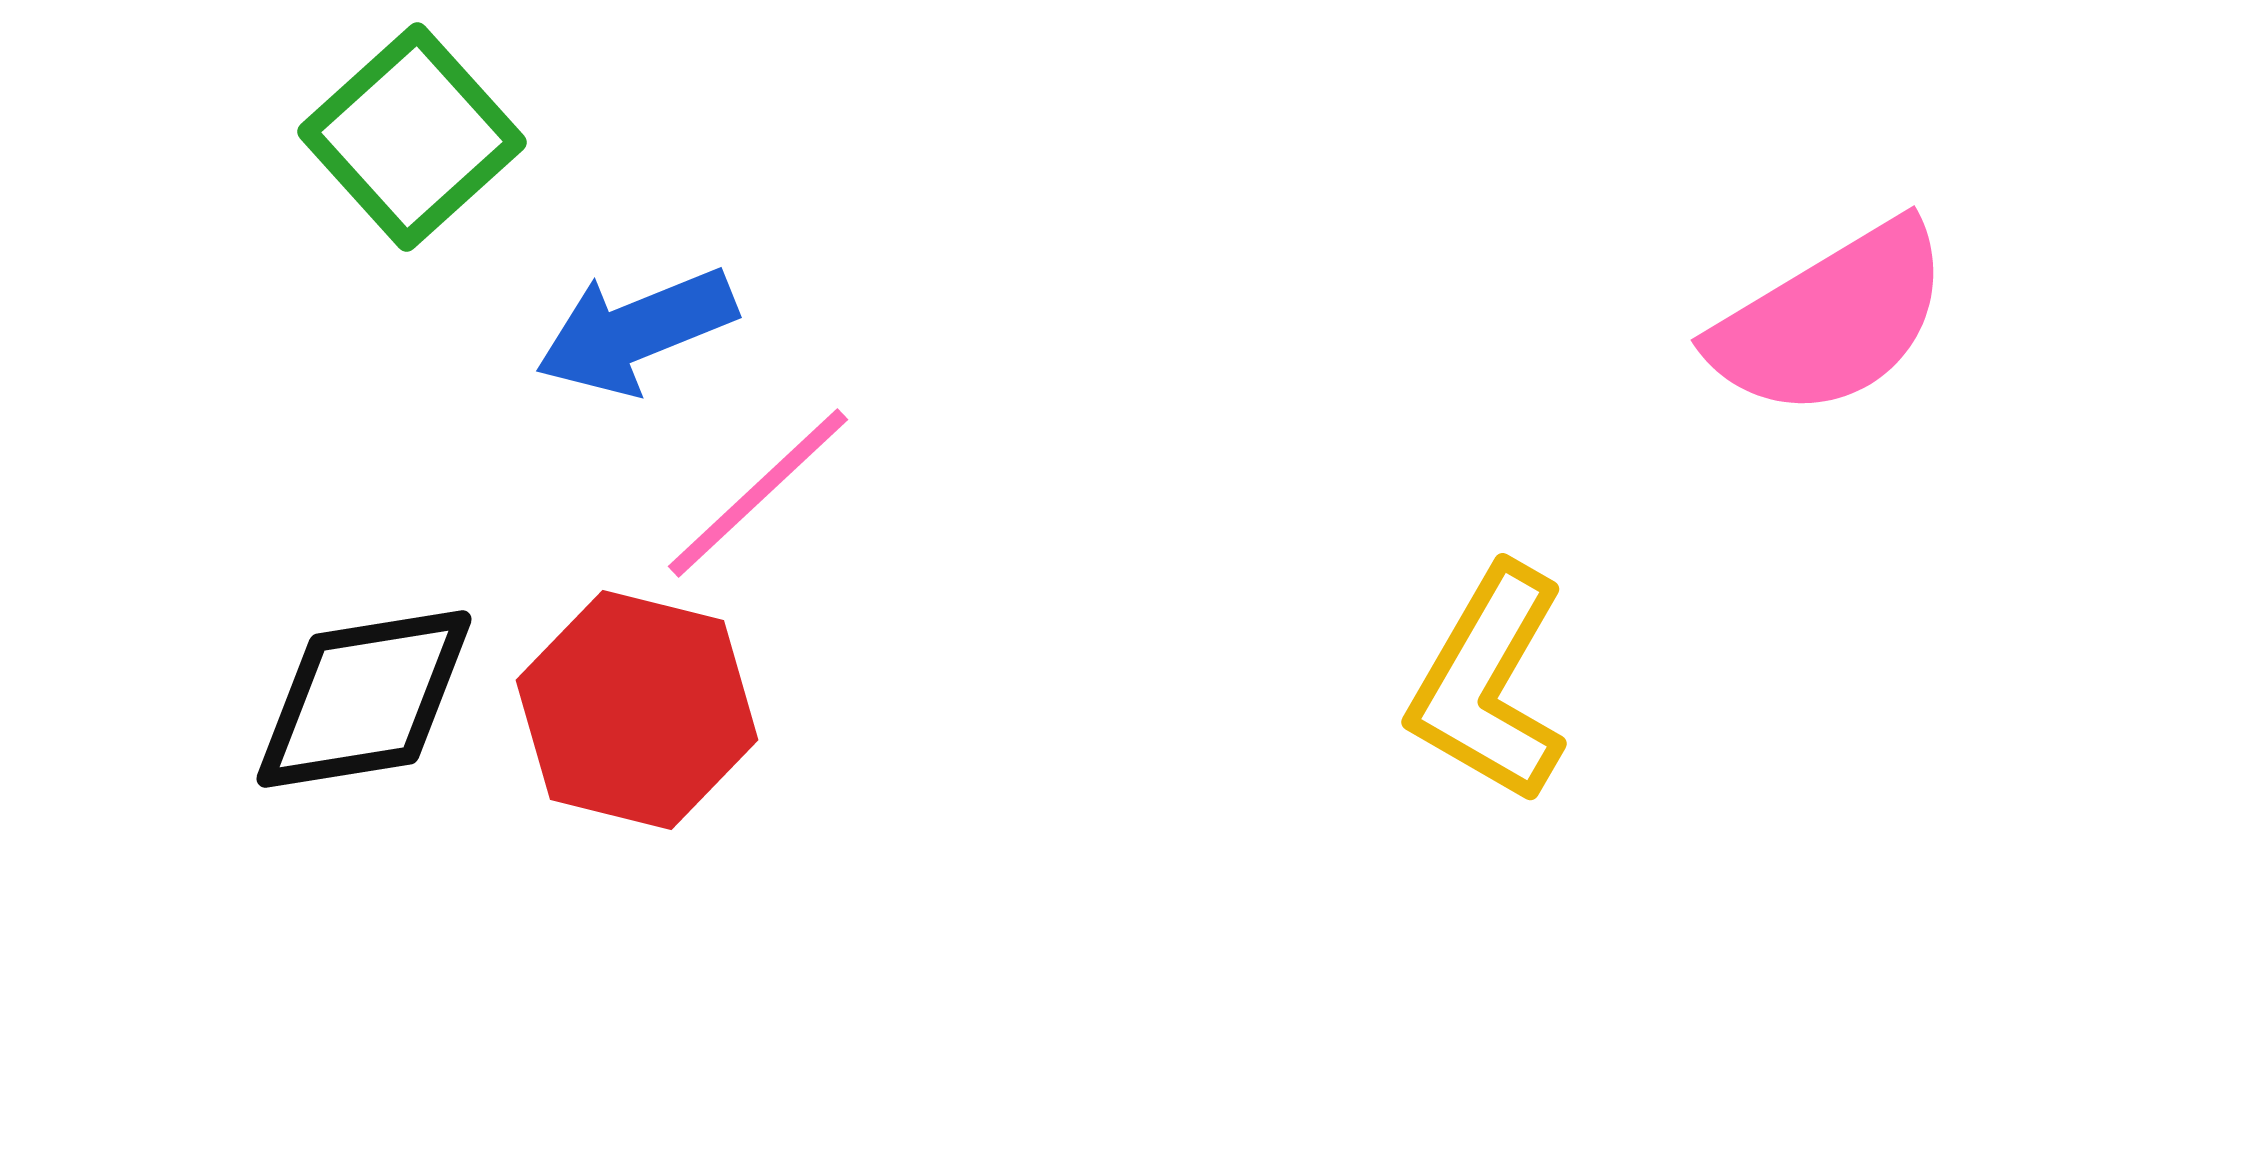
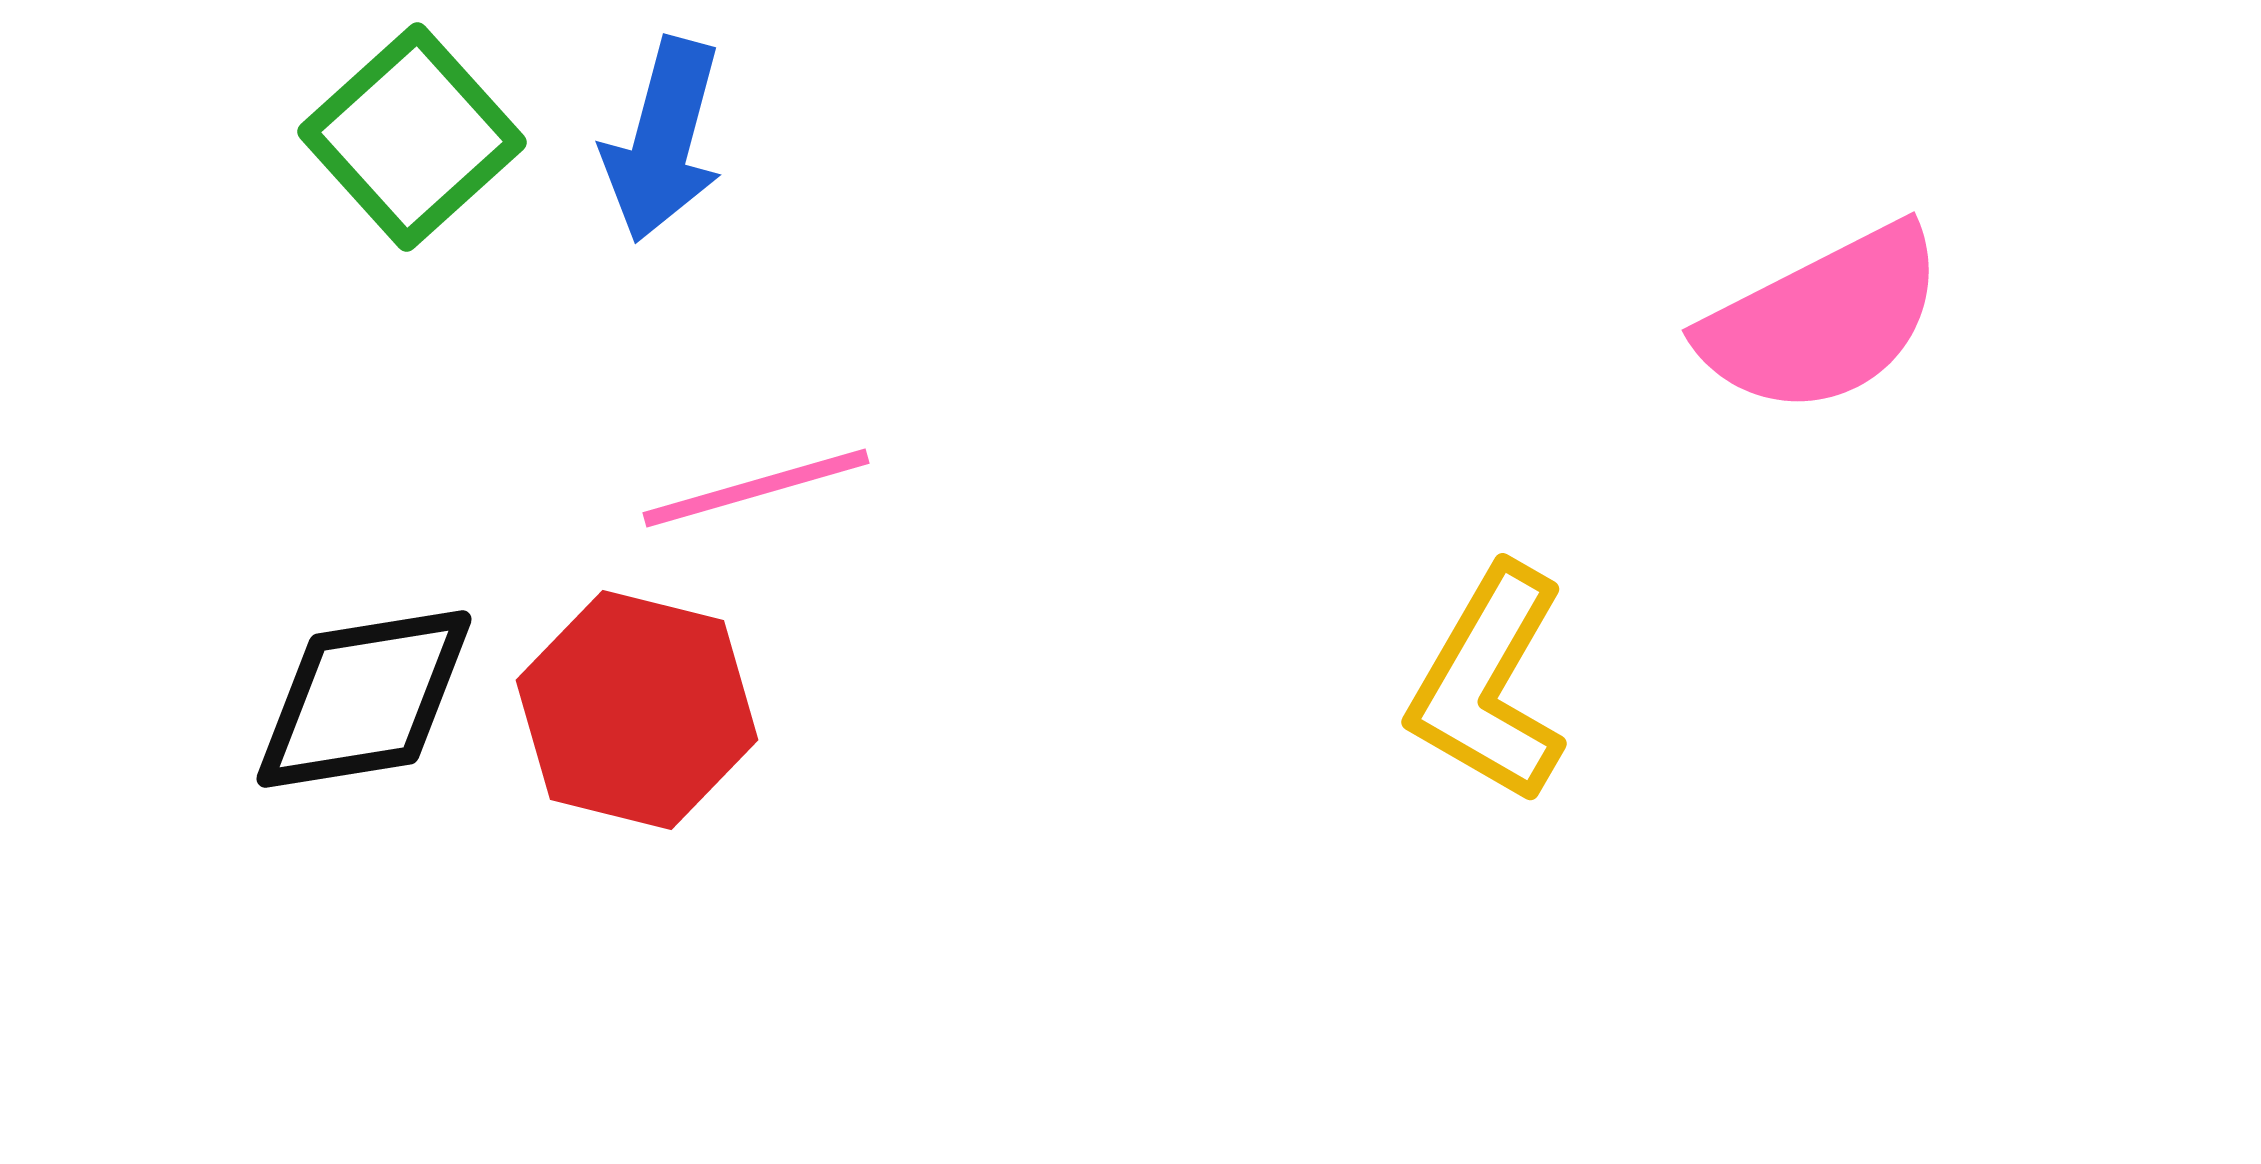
pink semicircle: moved 8 px left; rotated 4 degrees clockwise
blue arrow: moved 27 px right, 191 px up; rotated 53 degrees counterclockwise
pink line: moved 2 px left, 5 px up; rotated 27 degrees clockwise
